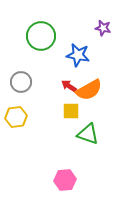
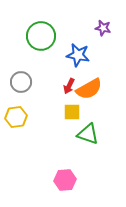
red arrow: rotated 98 degrees counterclockwise
orange semicircle: moved 1 px up
yellow square: moved 1 px right, 1 px down
